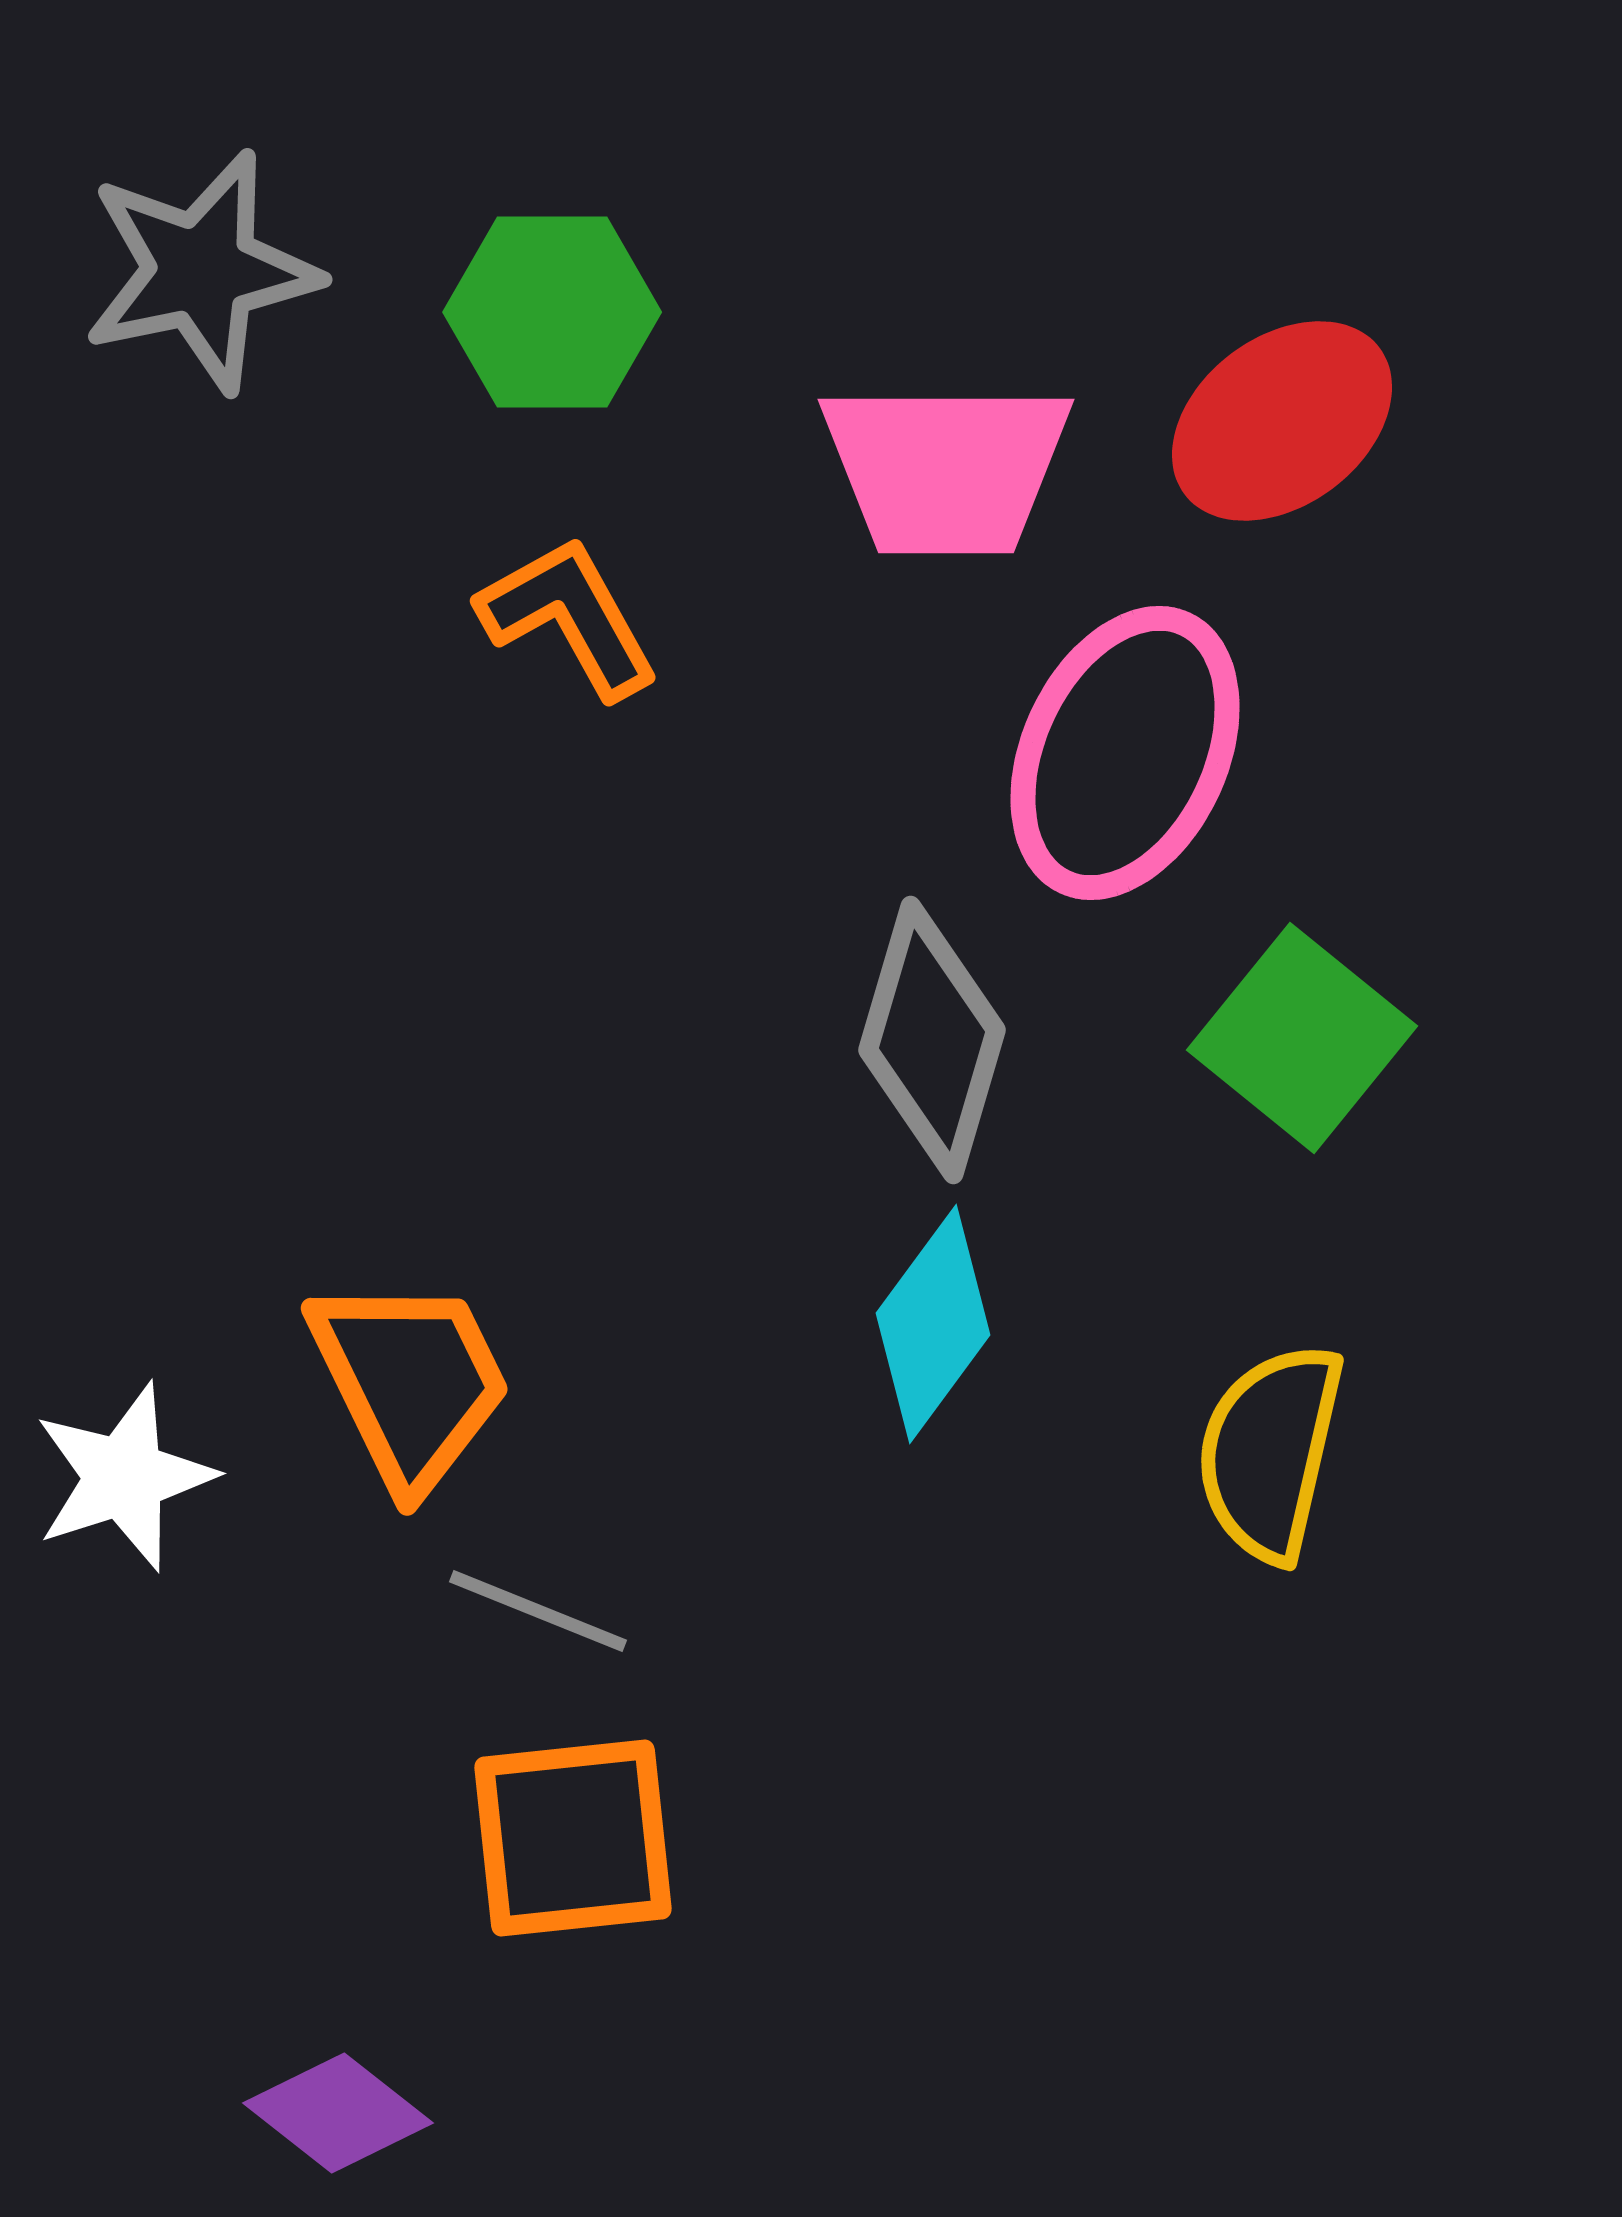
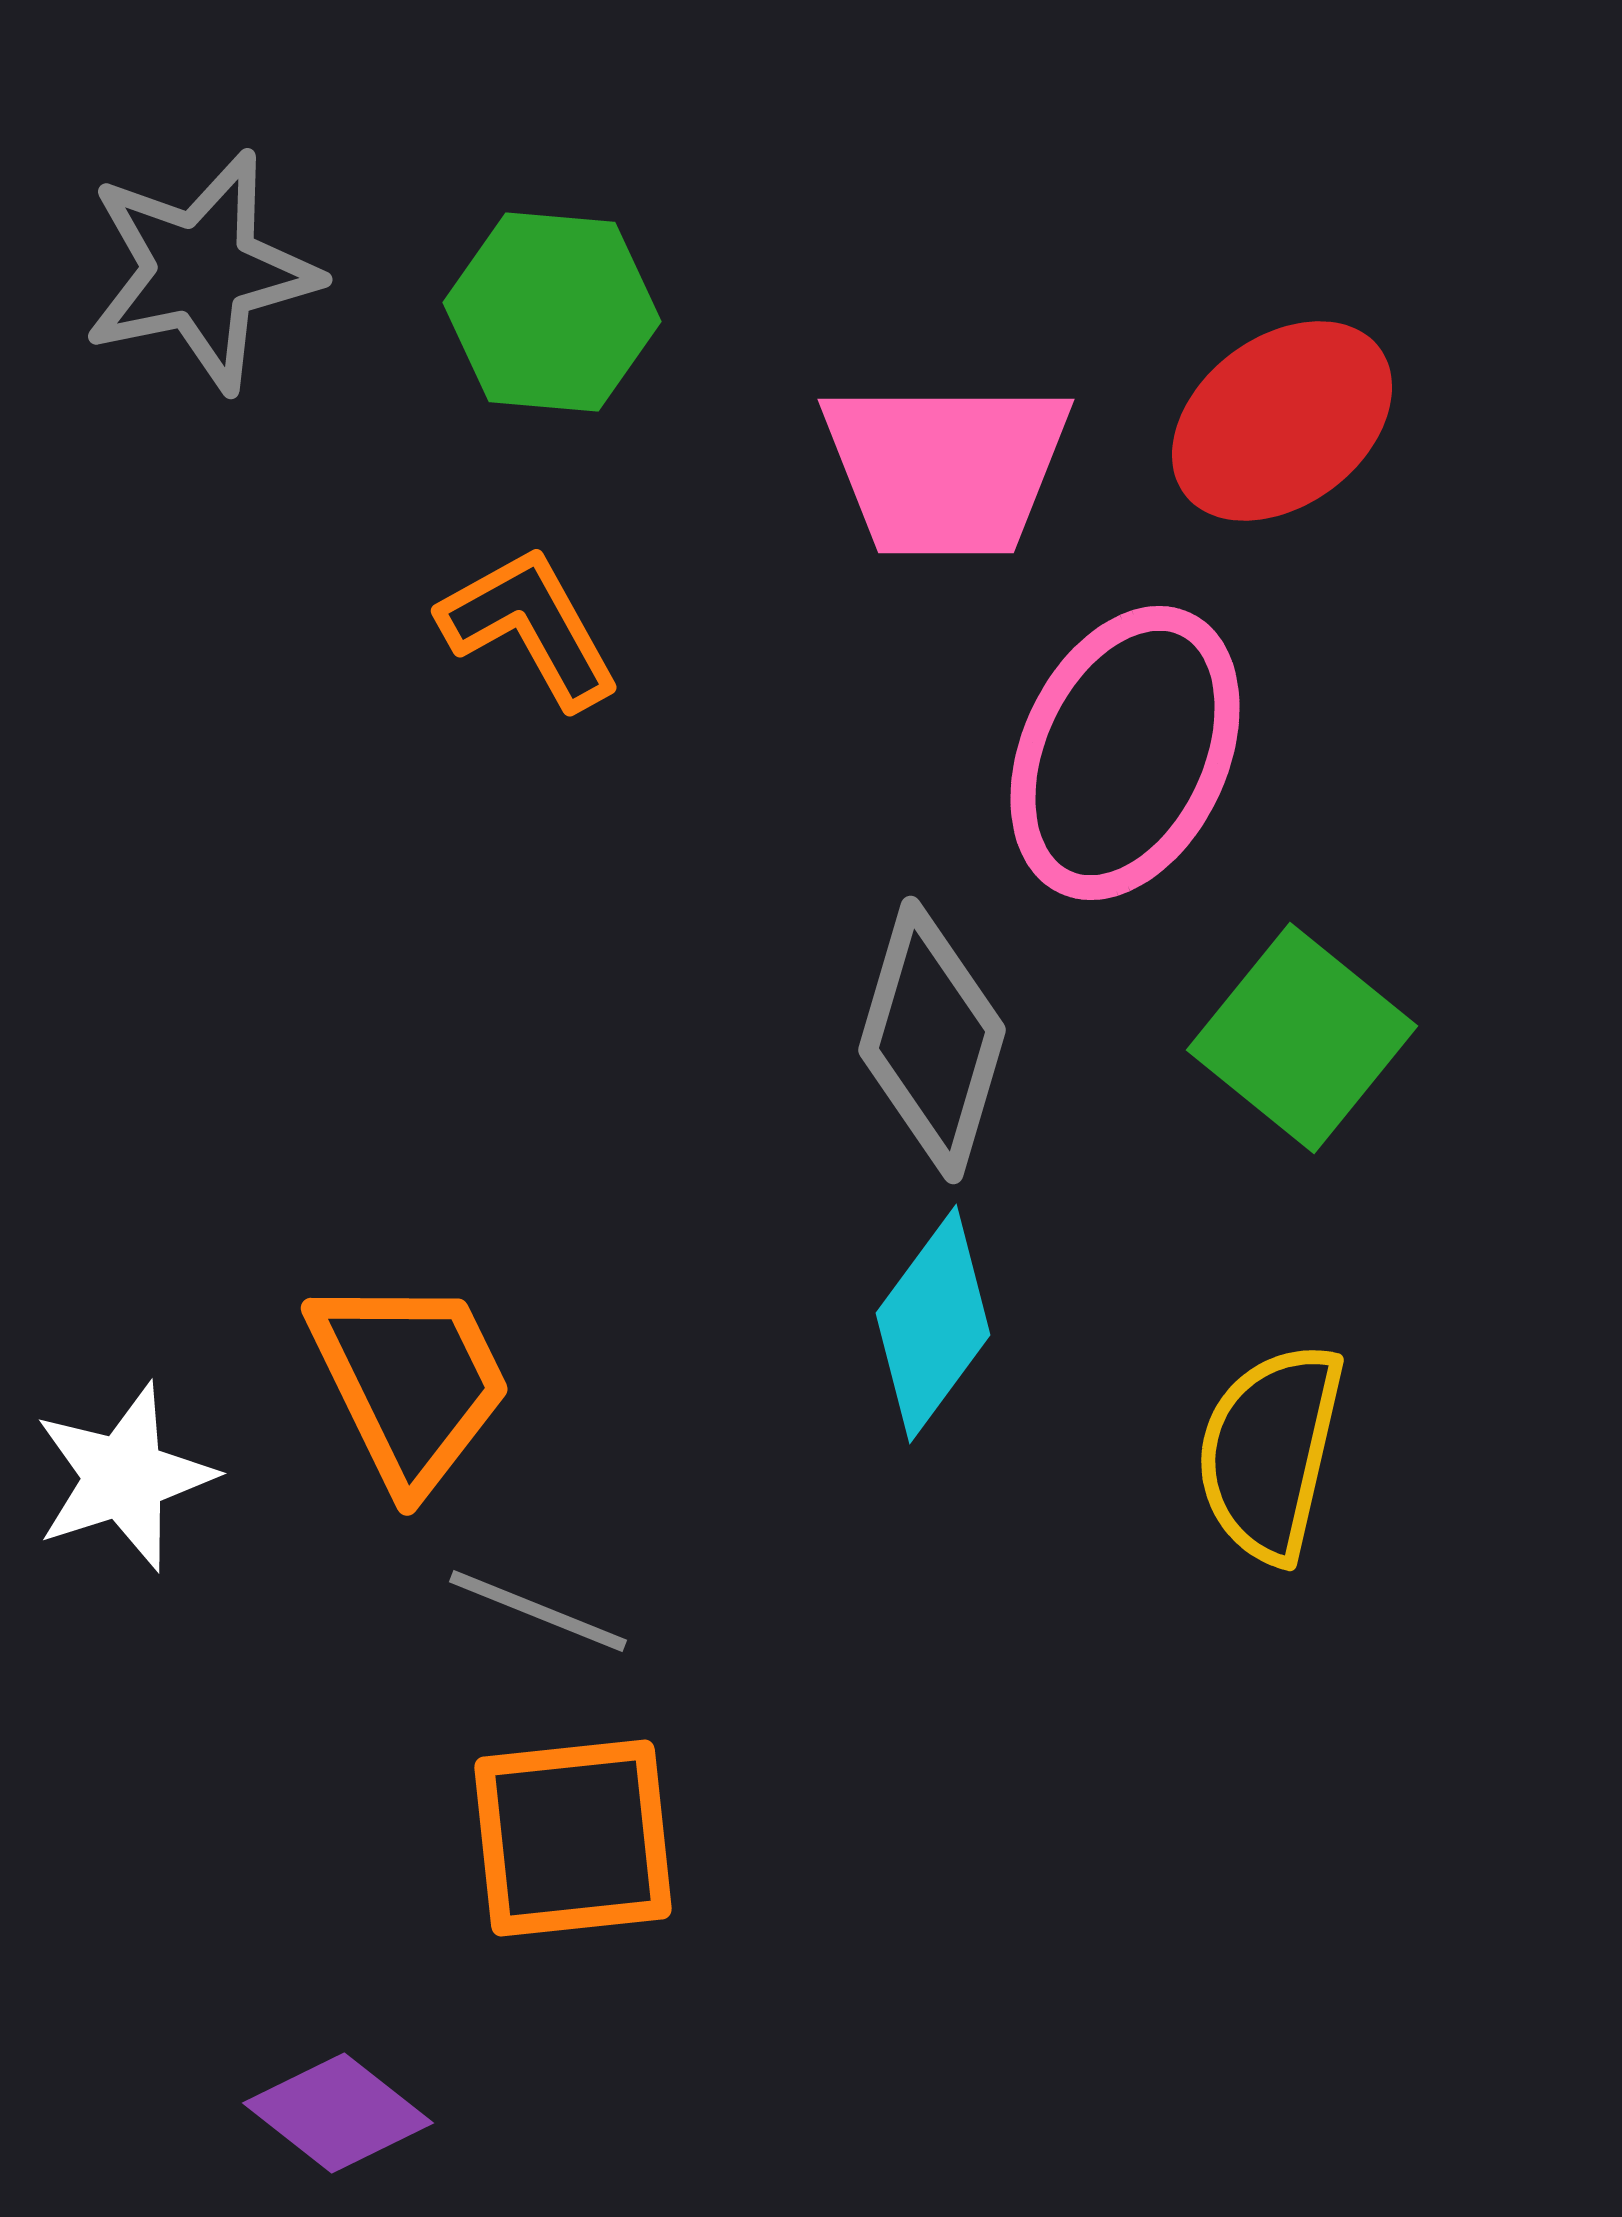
green hexagon: rotated 5 degrees clockwise
orange L-shape: moved 39 px left, 10 px down
